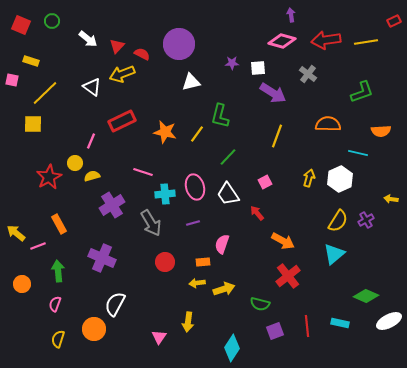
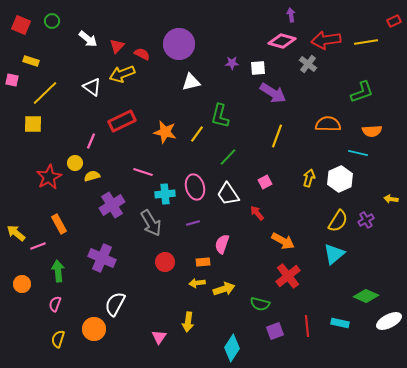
gray cross at (308, 74): moved 10 px up
orange semicircle at (381, 131): moved 9 px left
